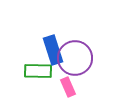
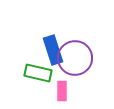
green rectangle: moved 2 px down; rotated 12 degrees clockwise
pink rectangle: moved 6 px left, 4 px down; rotated 24 degrees clockwise
